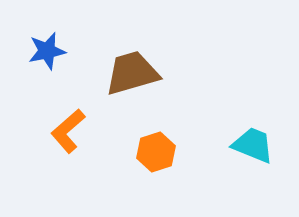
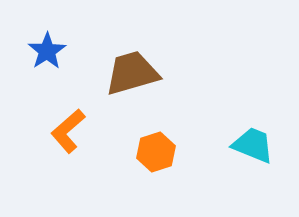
blue star: rotated 21 degrees counterclockwise
